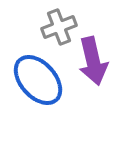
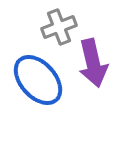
purple arrow: moved 2 px down
